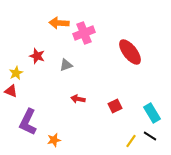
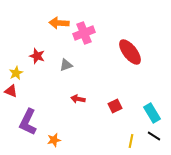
black line: moved 4 px right
yellow line: rotated 24 degrees counterclockwise
